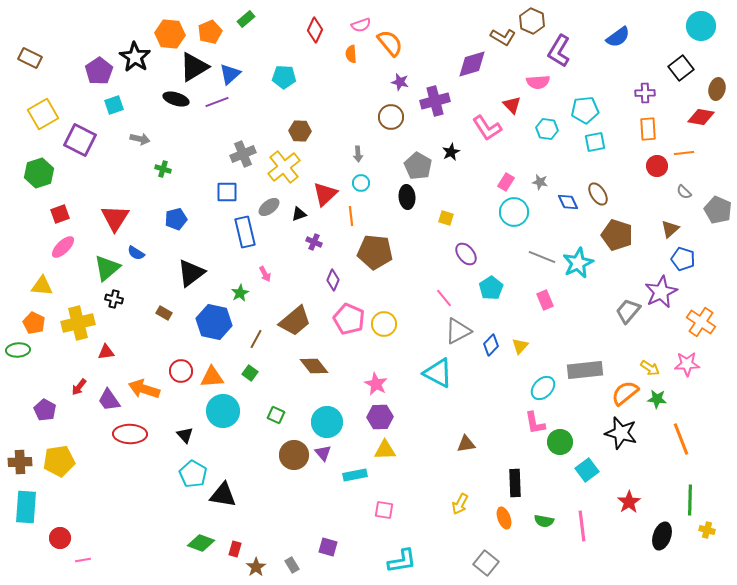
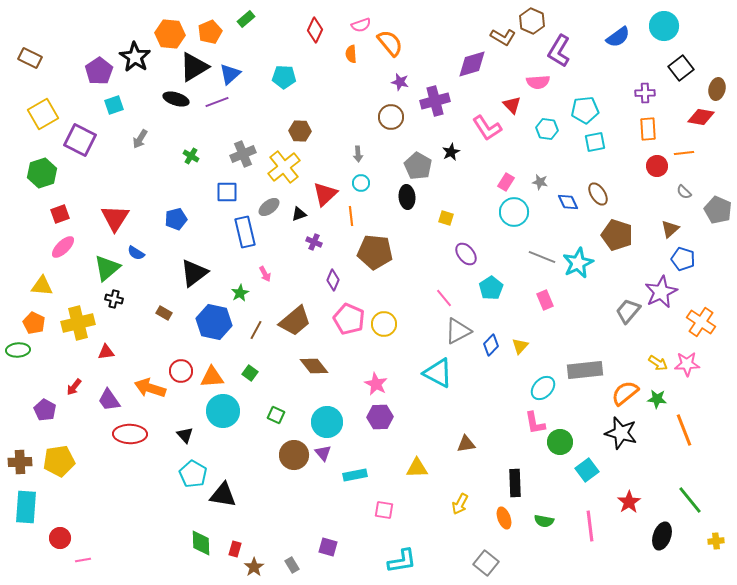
cyan circle at (701, 26): moved 37 px left
gray arrow at (140, 139): rotated 108 degrees clockwise
green cross at (163, 169): moved 28 px right, 13 px up; rotated 14 degrees clockwise
green hexagon at (39, 173): moved 3 px right
black triangle at (191, 273): moved 3 px right
brown line at (256, 339): moved 9 px up
yellow arrow at (650, 368): moved 8 px right, 5 px up
red arrow at (79, 387): moved 5 px left
orange arrow at (144, 389): moved 6 px right, 1 px up
orange line at (681, 439): moved 3 px right, 9 px up
yellow triangle at (385, 450): moved 32 px right, 18 px down
green line at (690, 500): rotated 40 degrees counterclockwise
pink line at (582, 526): moved 8 px right
yellow cross at (707, 530): moved 9 px right, 11 px down; rotated 21 degrees counterclockwise
green diamond at (201, 543): rotated 68 degrees clockwise
brown star at (256, 567): moved 2 px left
